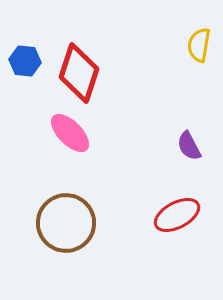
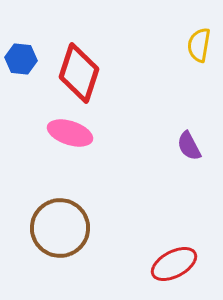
blue hexagon: moved 4 px left, 2 px up
pink ellipse: rotated 27 degrees counterclockwise
red ellipse: moved 3 px left, 49 px down
brown circle: moved 6 px left, 5 px down
